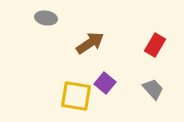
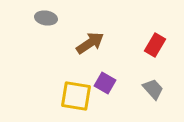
purple square: rotated 10 degrees counterclockwise
